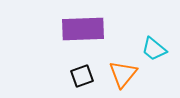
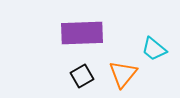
purple rectangle: moved 1 px left, 4 px down
black square: rotated 10 degrees counterclockwise
